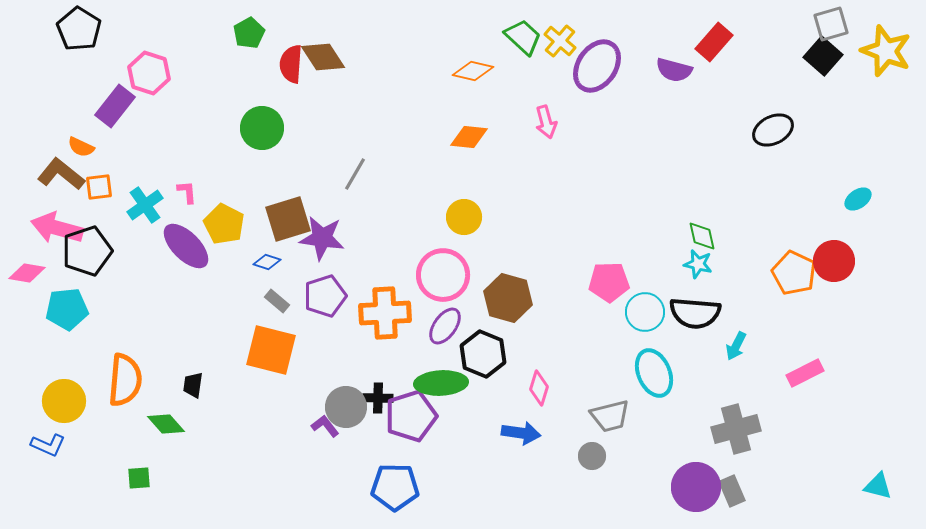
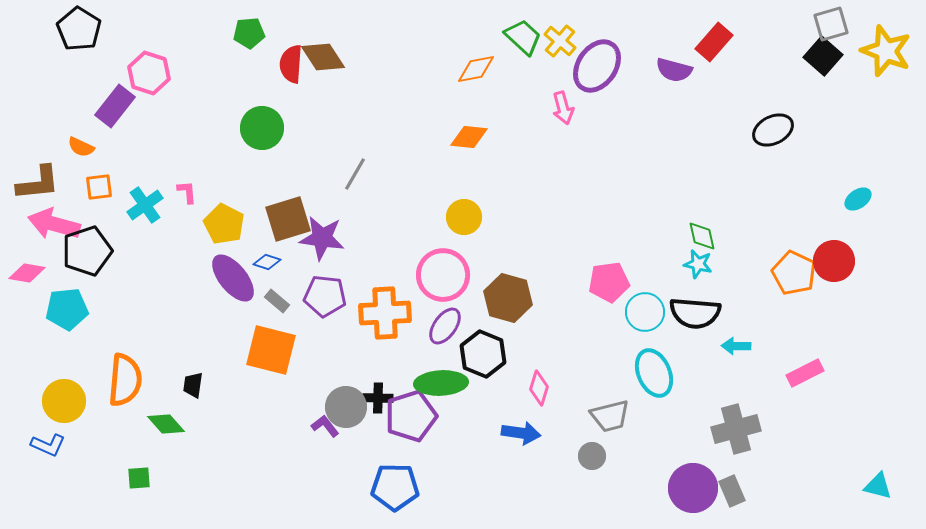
green pentagon at (249, 33): rotated 24 degrees clockwise
orange diamond at (473, 71): moved 3 px right, 2 px up; rotated 24 degrees counterclockwise
pink arrow at (546, 122): moved 17 px right, 14 px up
brown L-shape at (61, 174): moved 23 px left, 9 px down; rotated 135 degrees clockwise
pink arrow at (57, 228): moved 3 px left, 4 px up
purple ellipse at (186, 246): moved 47 px right, 32 px down; rotated 6 degrees clockwise
pink pentagon at (609, 282): rotated 6 degrees counterclockwise
purple pentagon at (325, 296): rotated 24 degrees clockwise
cyan arrow at (736, 346): rotated 64 degrees clockwise
purple circle at (696, 487): moved 3 px left, 1 px down
